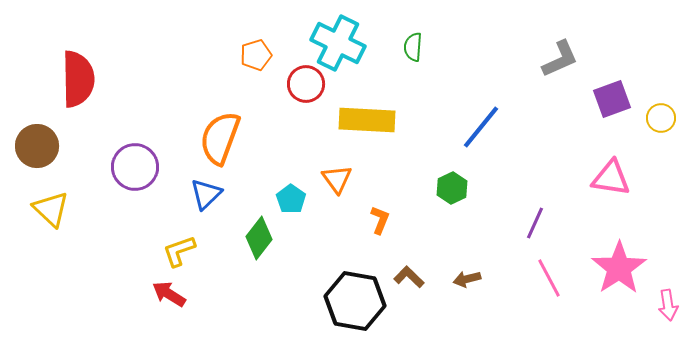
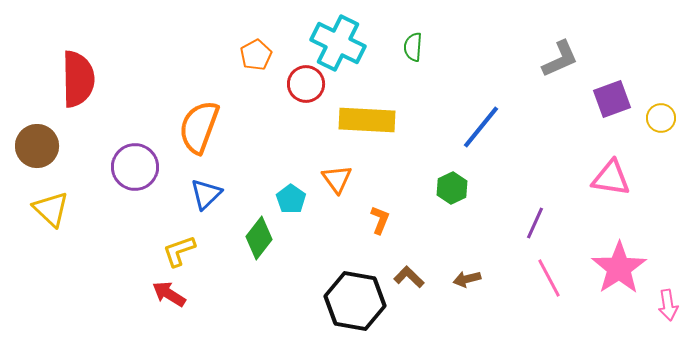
orange pentagon: rotated 12 degrees counterclockwise
orange semicircle: moved 21 px left, 11 px up
